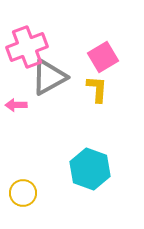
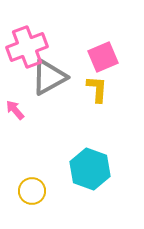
pink square: rotated 8 degrees clockwise
pink arrow: moved 1 px left, 5 px down; rotated 50 degrees clockwise
yellow circle: moved 9 px right, 2 px up
